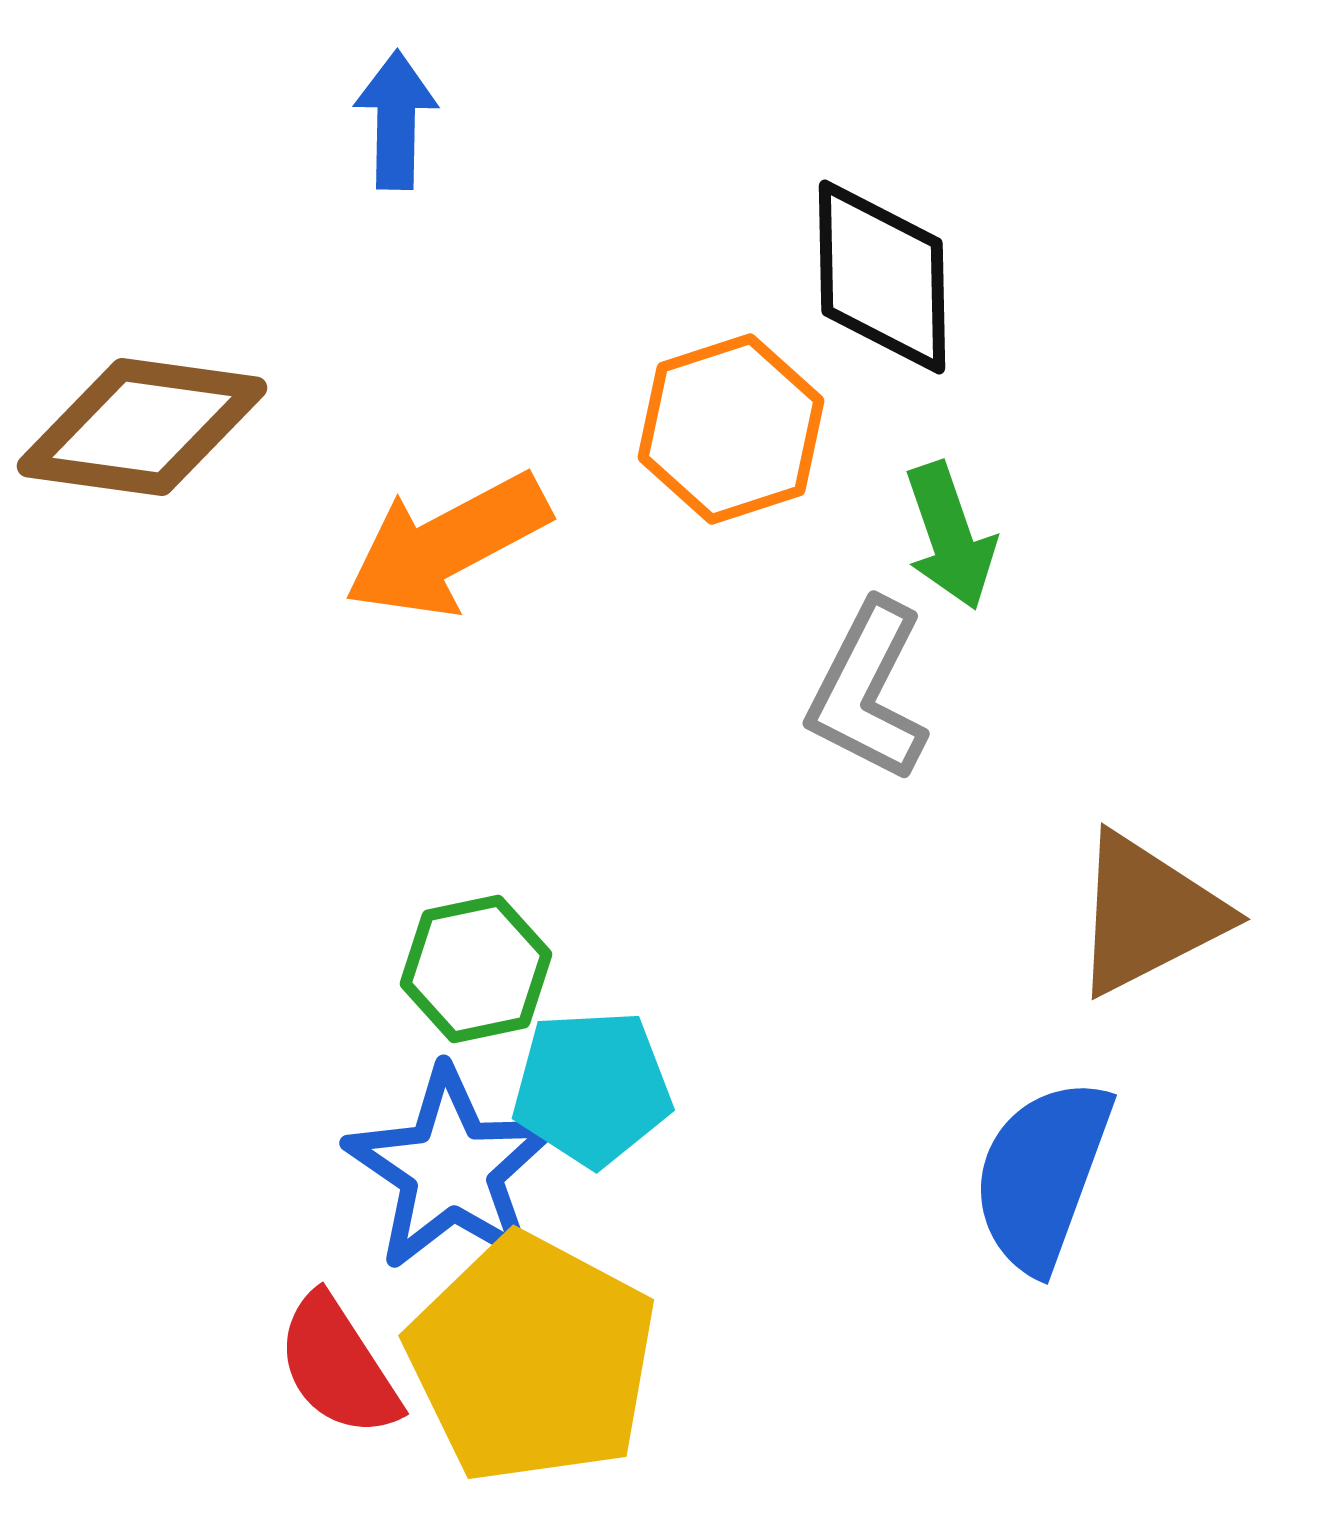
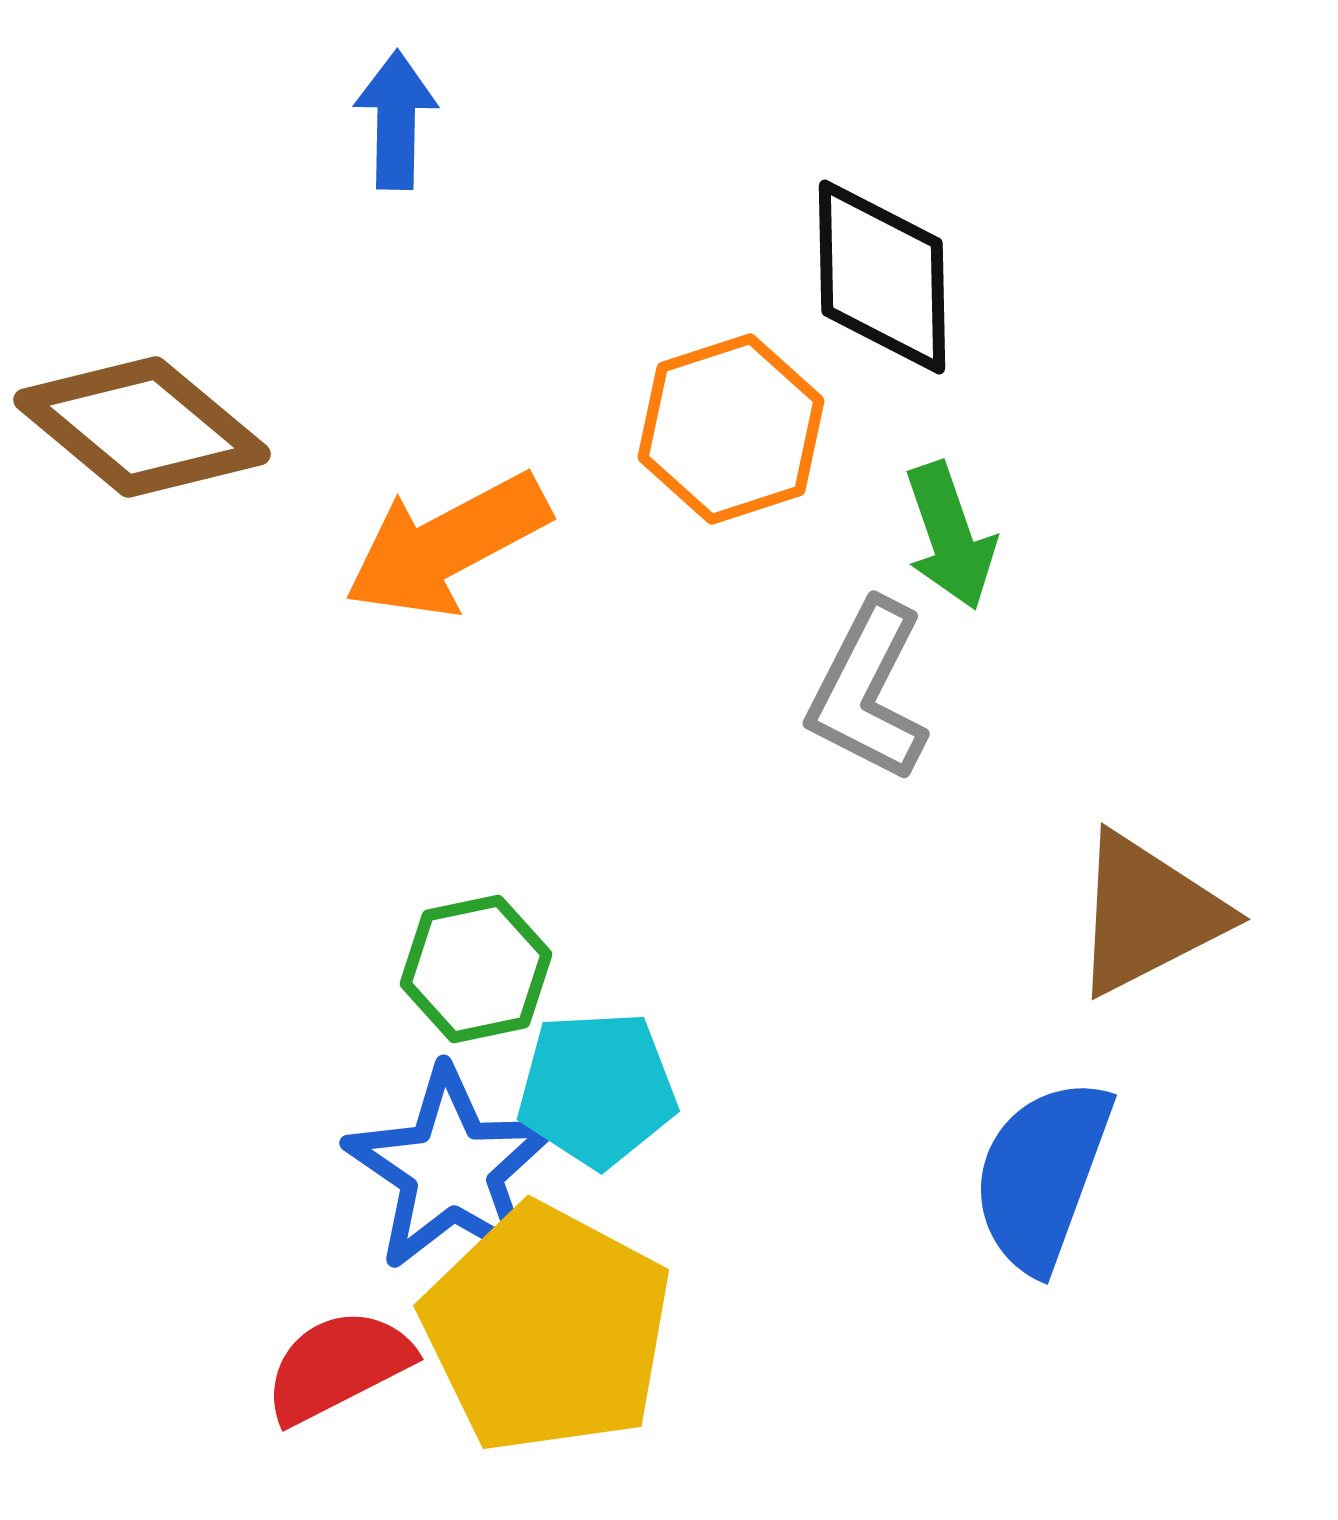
brown diamond: rotated 32 degrees clockwise
cyan pentagon: moved 5 px right, 1 px down
yellow pentagon: moved 15 px right, 30 px up
red semicircle: rotated 96 degrees clockwise
